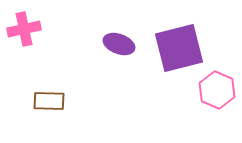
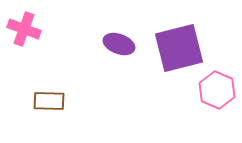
pink cross: rotated 32 degrees clockwise
